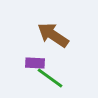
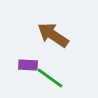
purple rectangle: moved 7 px left, 2 px down
